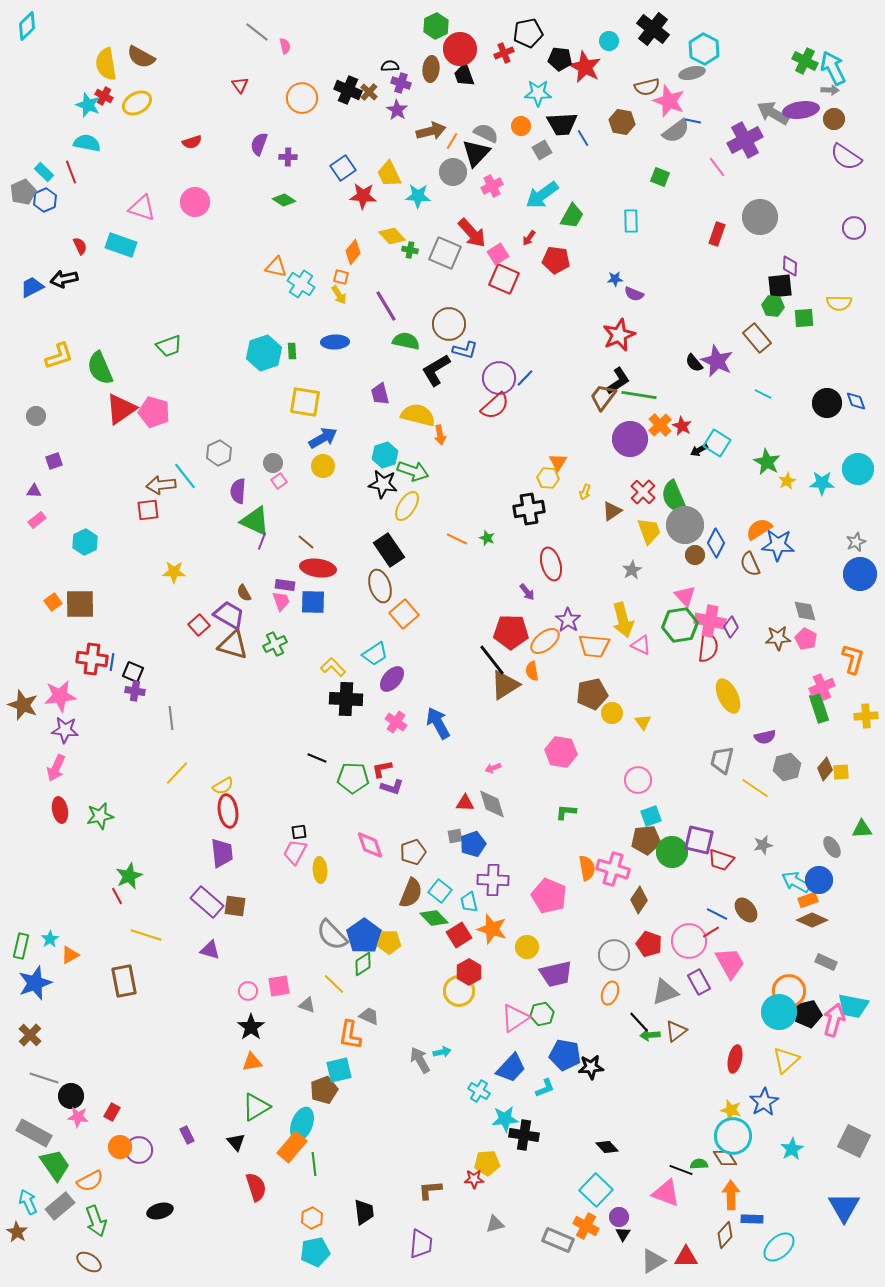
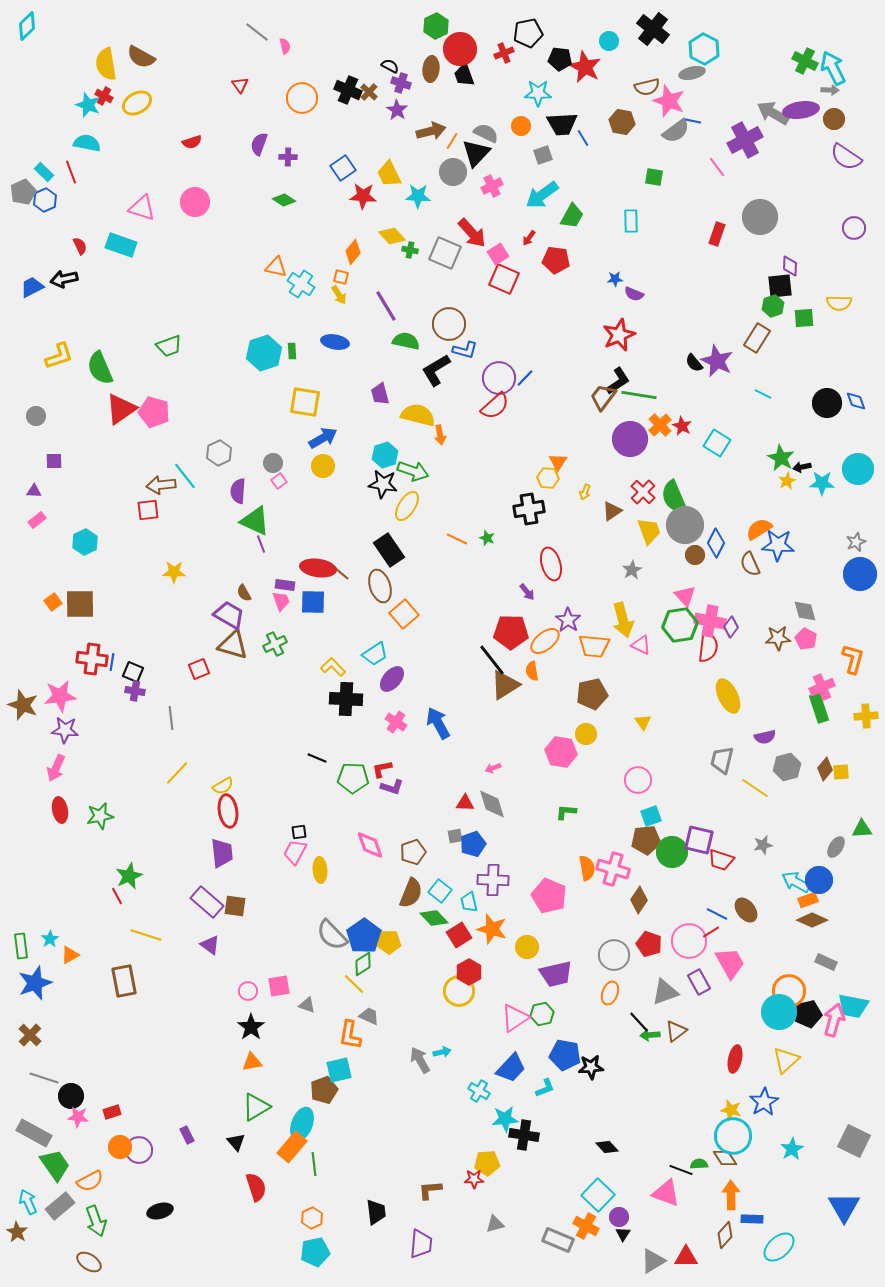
black semicircle at (390, 66): rotated 30 degrees clockwise
gray square at (542, 150): moved 1 px right, 5 px down; rotated 12 degrees clockwise
green square at (660, 177): moved 6 px left; rotated 12 degrees counterclockwise
green hexagon at (773, 306): rotated 25 degrees counterclockwise
brown rectangle at (757, 338): rotated 72 degrees clockwise
blue ellipse at (335, 342): rotated 12 degrees clockwise
black arrow at (699, 450): moved 103 px right, 17 px down; rotated 18 degrees clockwise
purple square at (54, 461): rotated 18 degrees clockwise
green star at (767, 462): moved 14 px right, 4 px up
purple line at (262, 541): moved 1 px left, 3 px down; rotated 42 degrees counterclockwise
brown line at (306, 542): moved 35 px right, 31 px down
red square at (199, 625): moved 44 px down; rotated 20 degrees clockwise
yellow circle at (612, 713): moved 26 px left, 21 px down
gray ellipse at (832, 847): moved 4 px right; rotated 65 degrees clockwise
green rectangle at (21, 946): rotated 20 degrees counterclockwise
purple triangle at (210, 950): moved 5 px up; rotated 20 degrees clockwise
yellow line at (334, 984): moved 20 px right
red rectangle at (112, 1112): rotated 42 degrees clockwise
cyan square at (596, 1190): moved 2 px right, 5 px down
black trapezoid at (364, 1212): moved 12 px right
